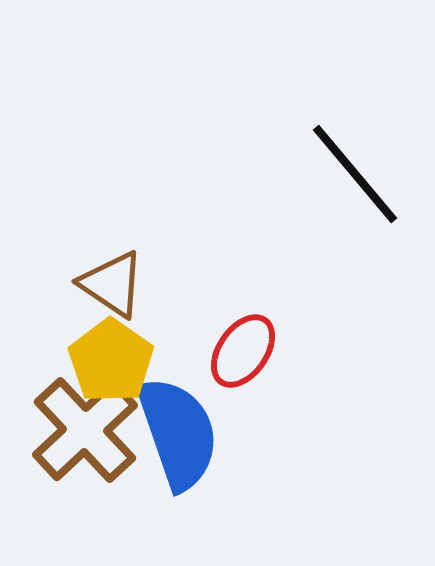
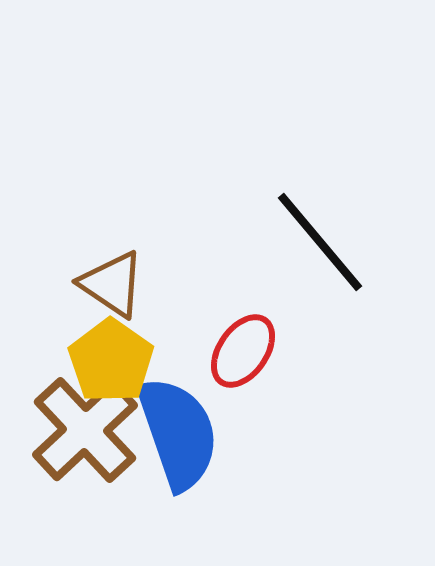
black line: moved 35 px left, 68 px down
